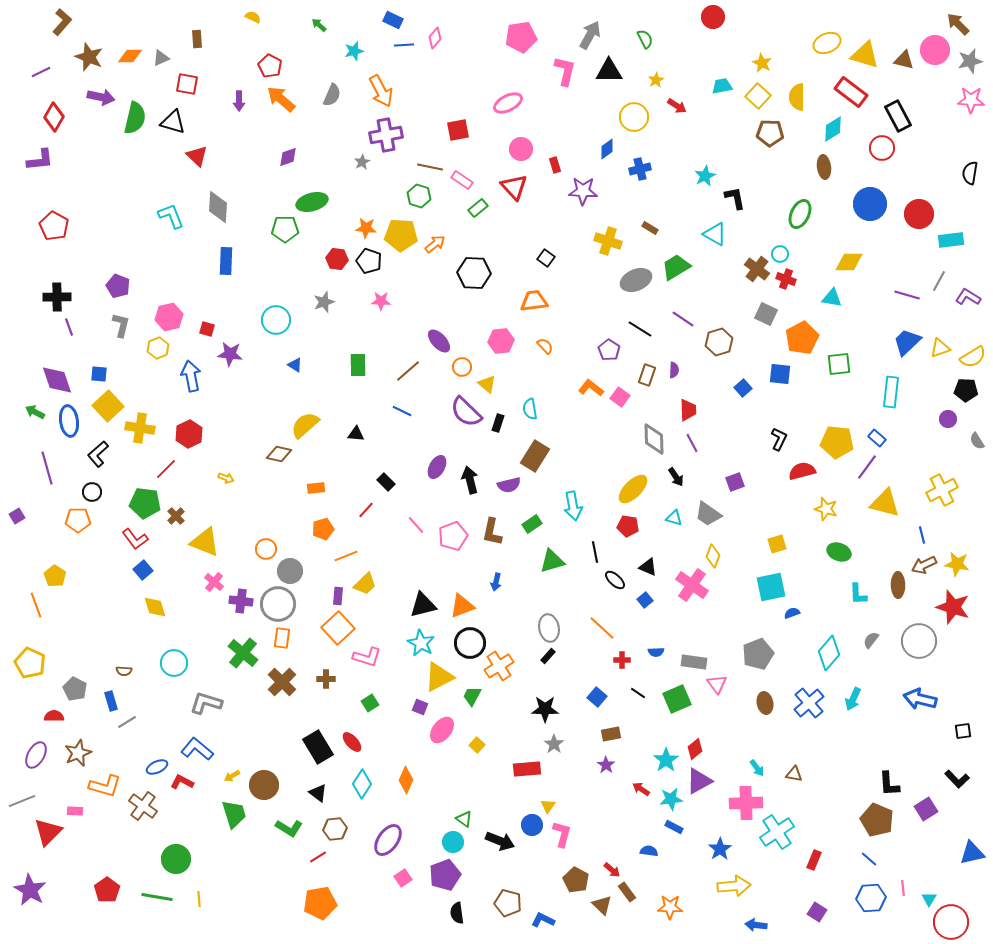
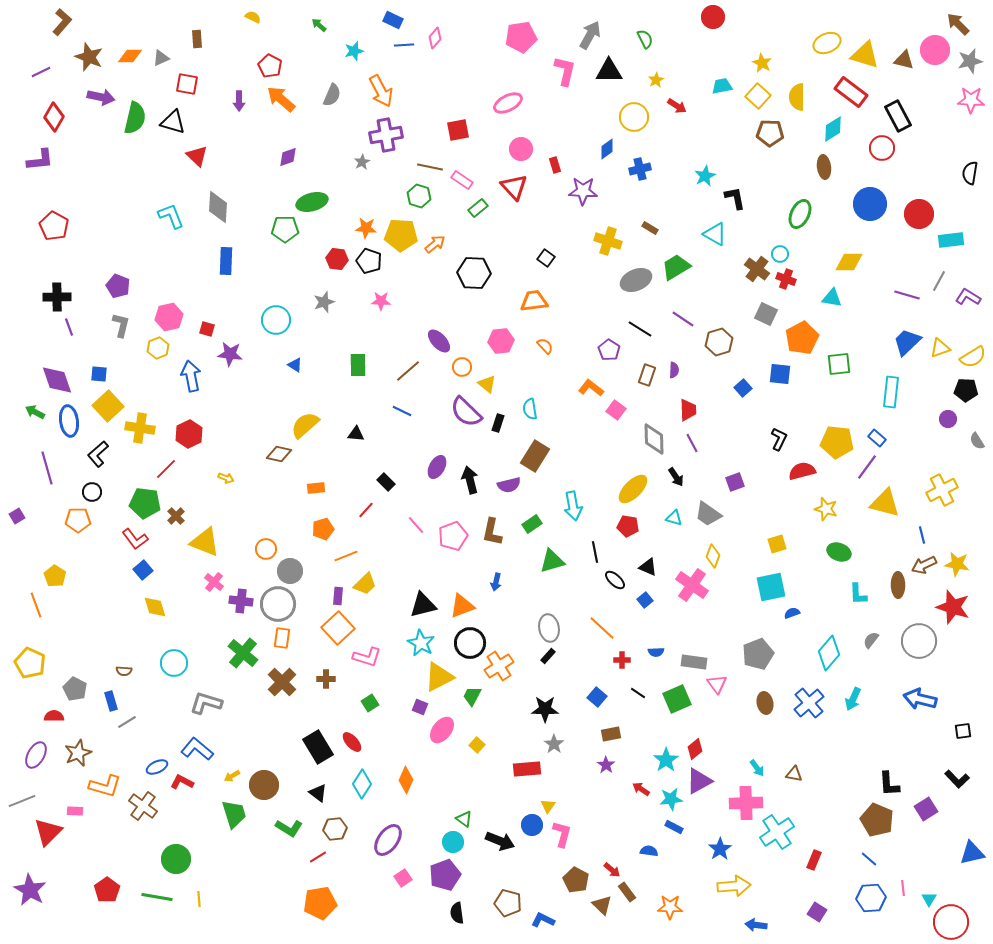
pink square at (620, 397): moved 4 px left, 13 px down
